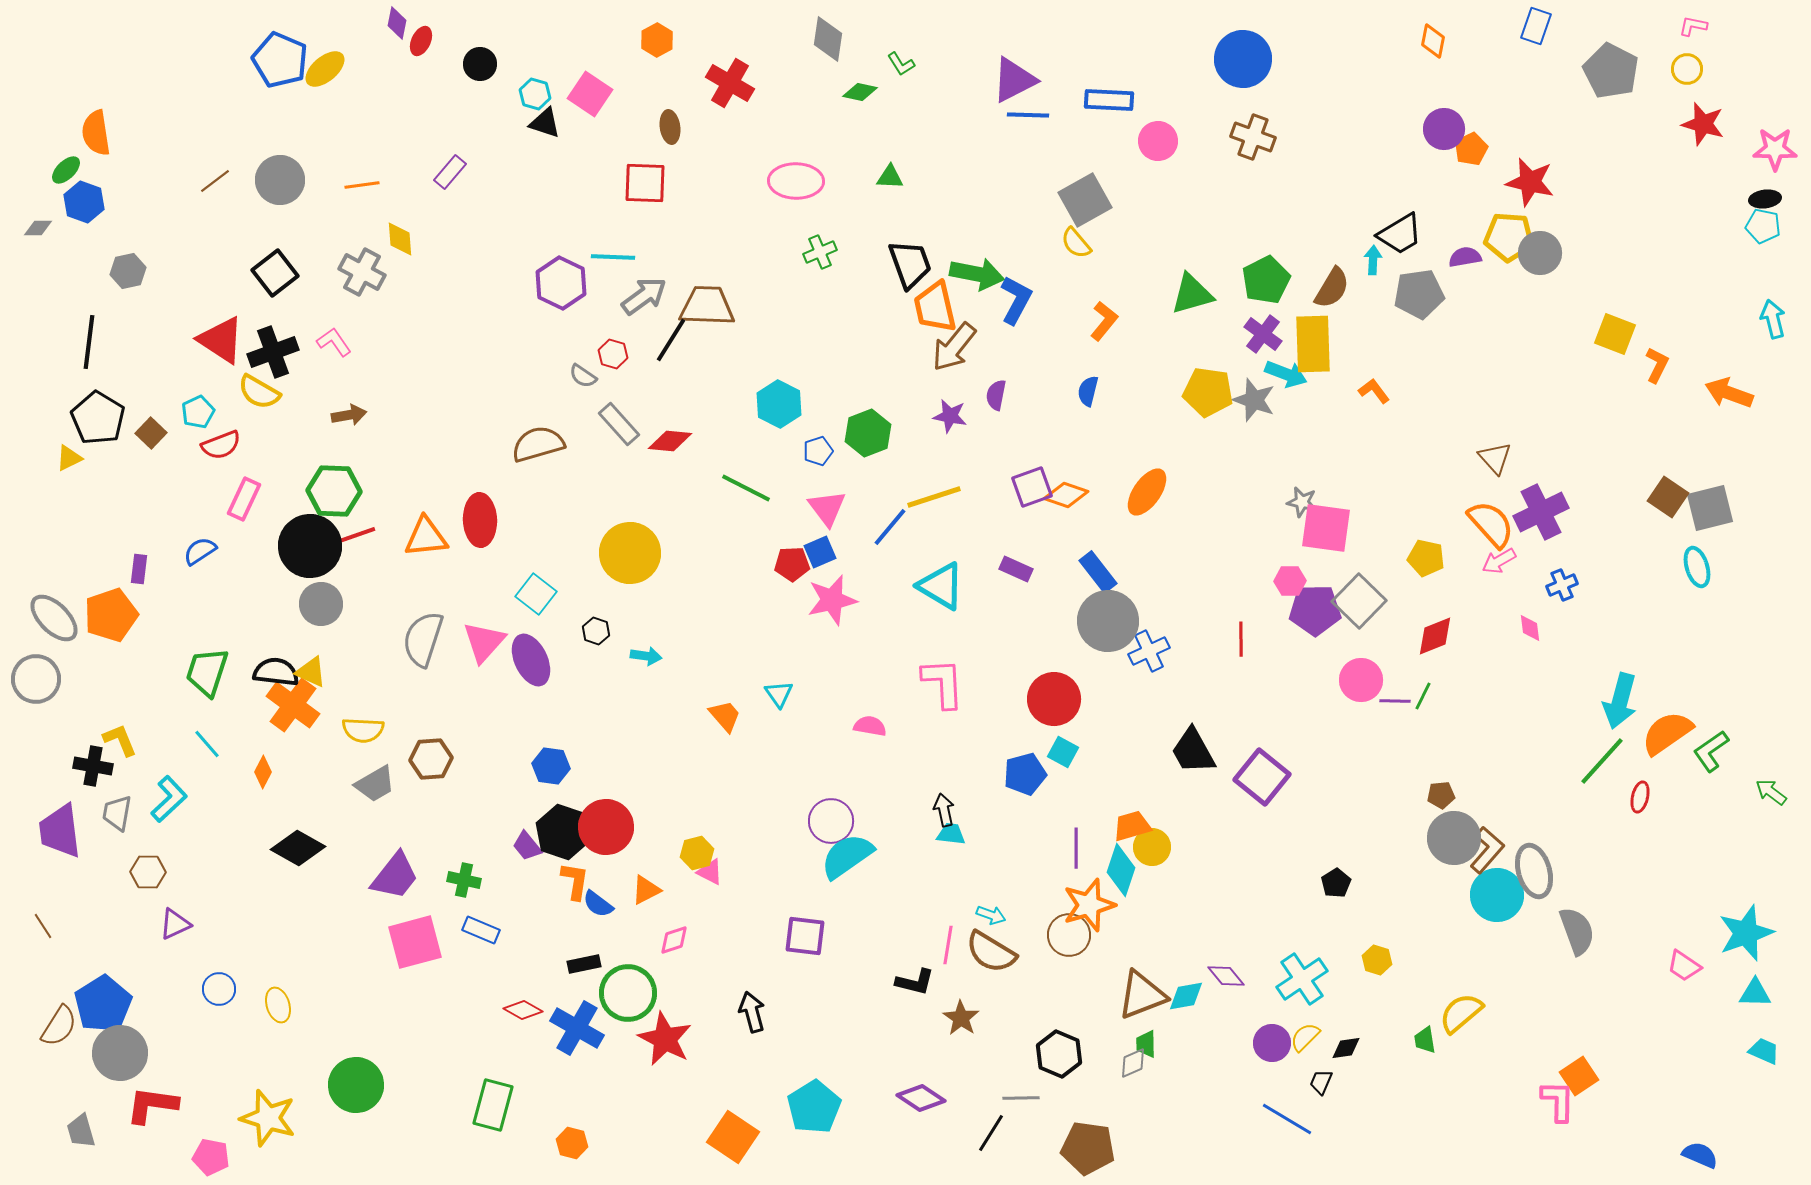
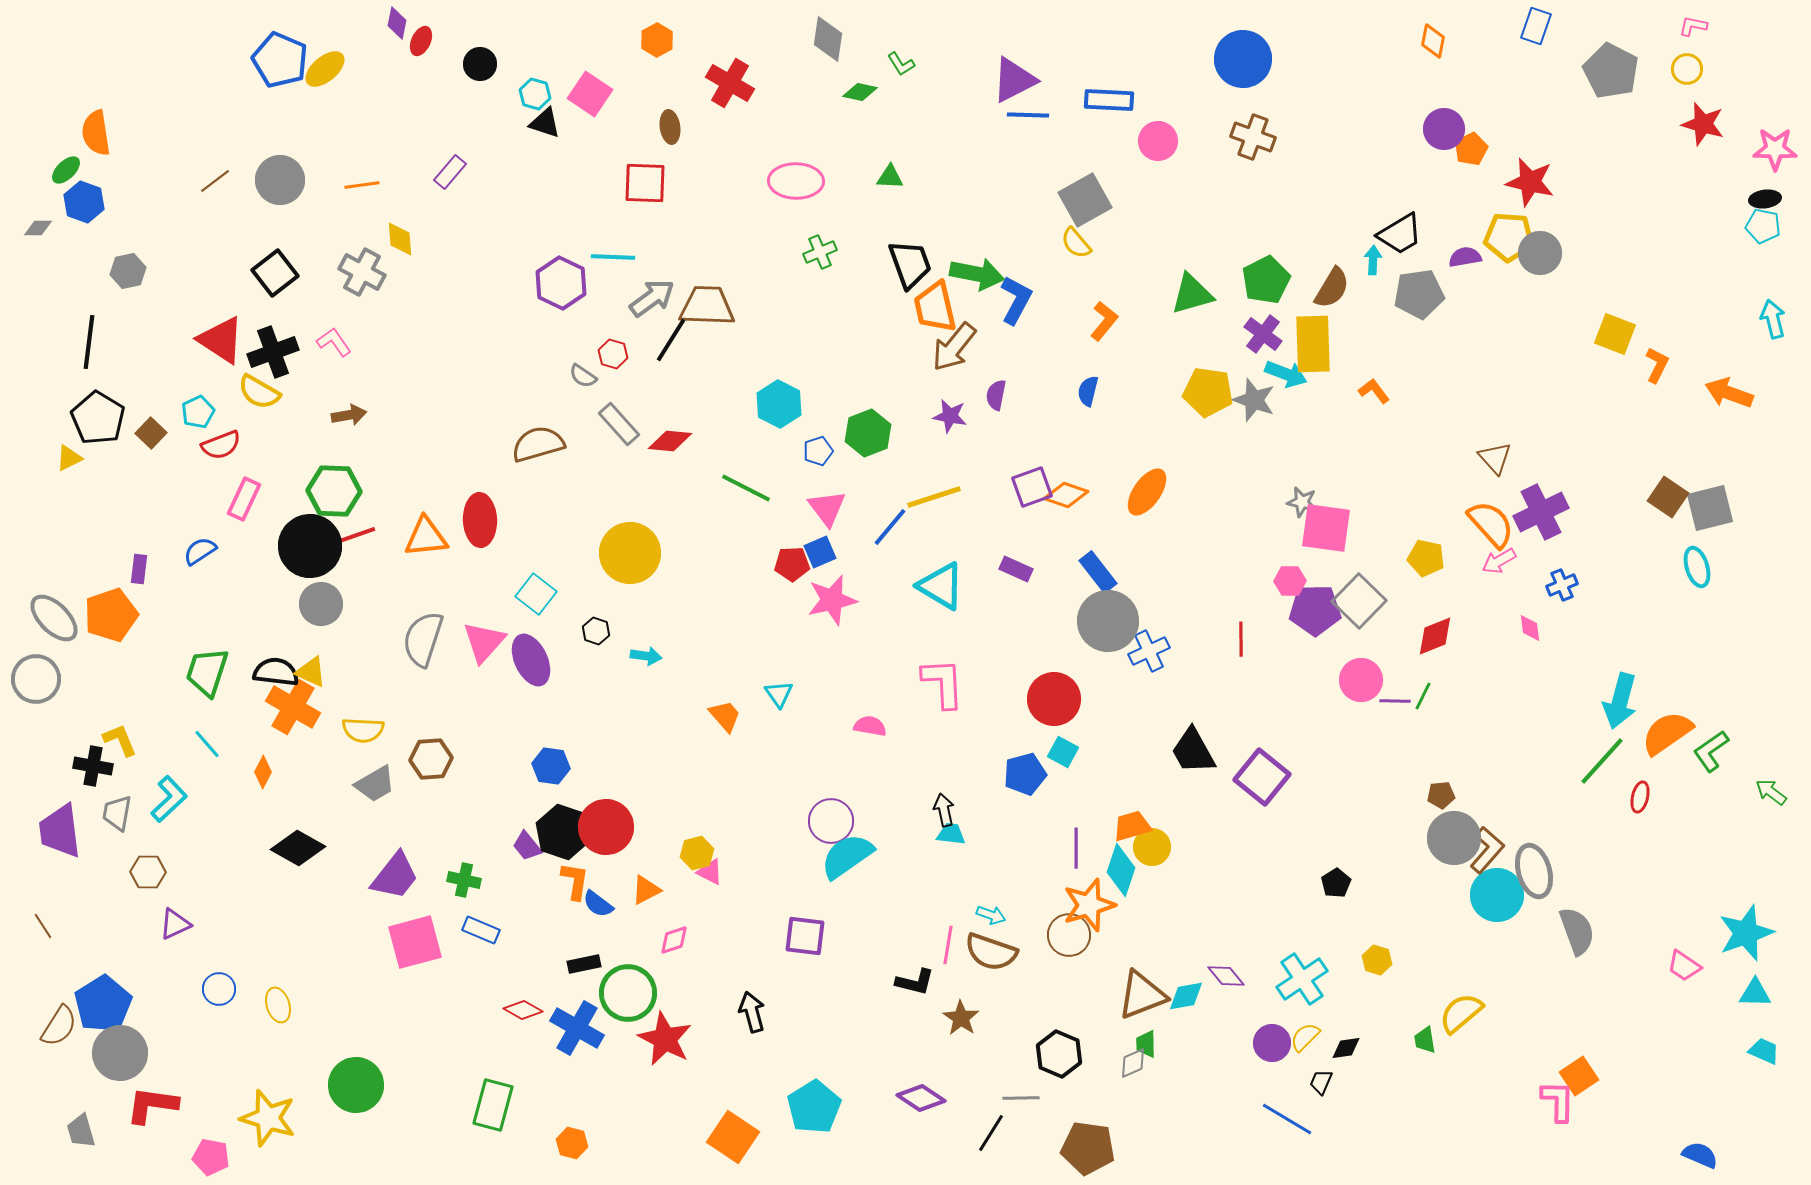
gray arrow at (644, 296): moved 8 px right, 2 px down
orange cross at (293, 705): moved 2 px down; rotated 6 degrees counterclockwise
brown semicircle at (991, 952): rotated 12 degrees counterclockwise
